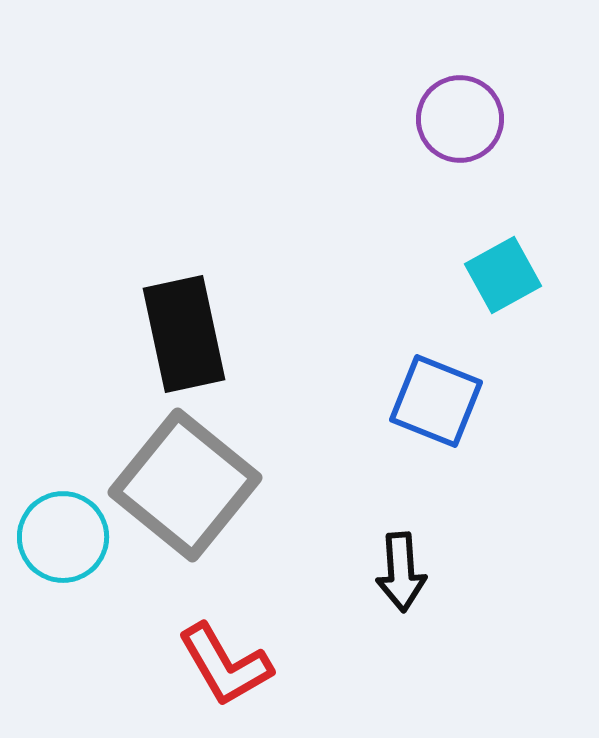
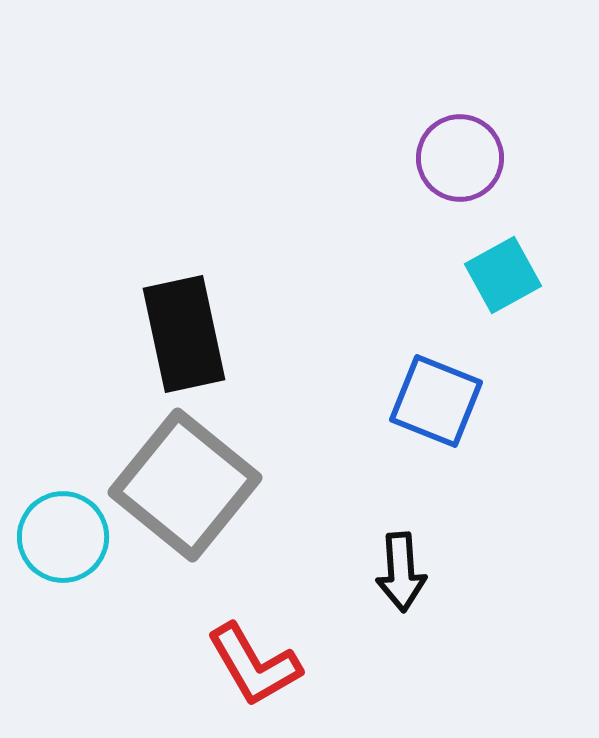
purple circle: moved 39 px down
red L-shape: moved 29 px right
